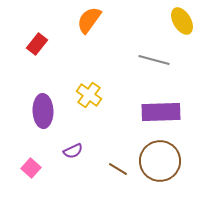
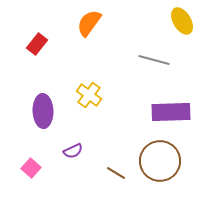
orange semicircle: moved 3 px down
purple rectangle: moved 10 px right
brown line: moved 2 px left, 4 px down
